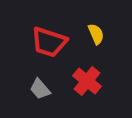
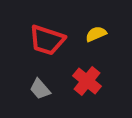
yellow semicircle: rotated 90 degrees counterclockwise
red trapezoid: moved 2 px left, 2 px up
